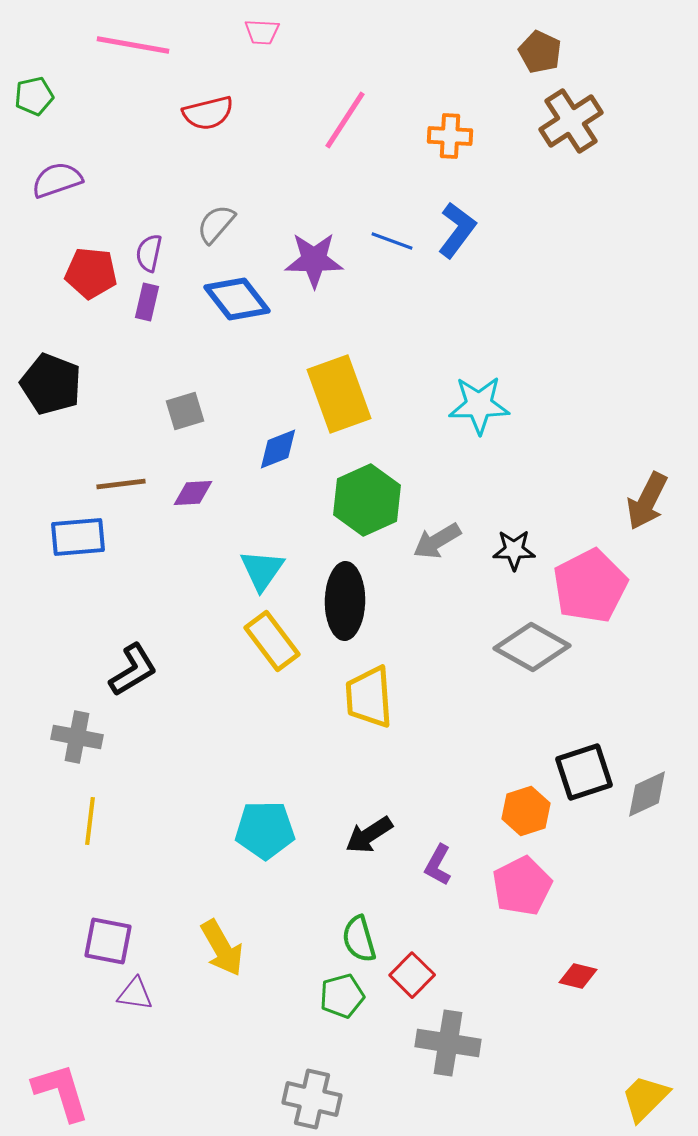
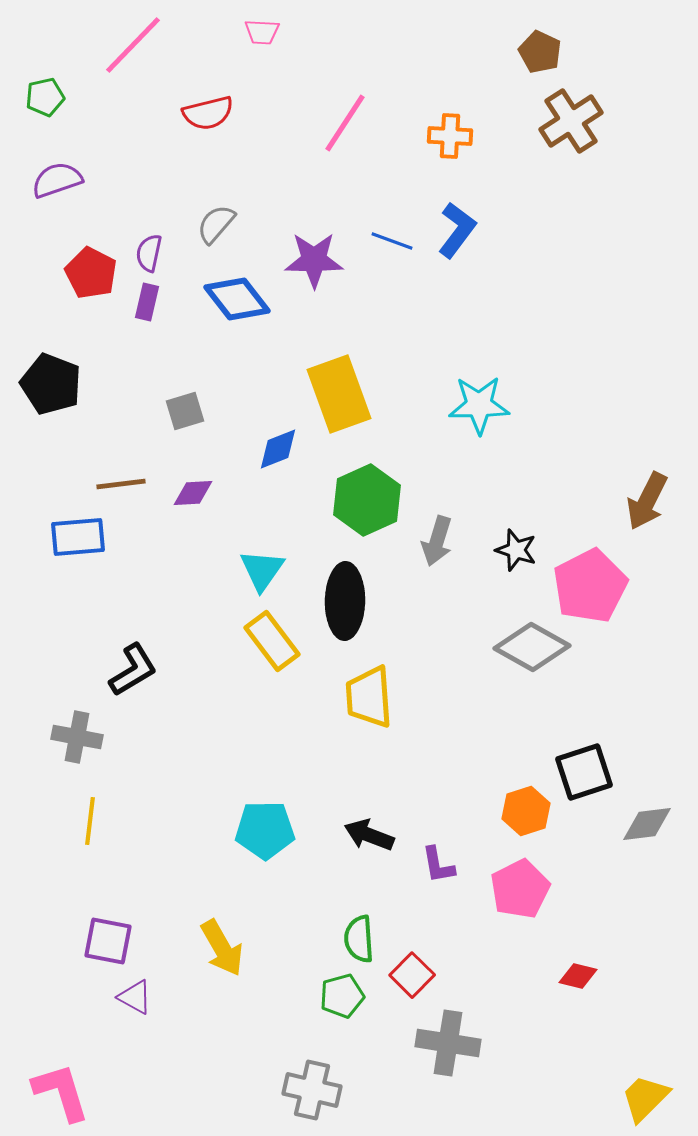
pink line at (133, 45): rotated 56 degrees counterclockwise
green pentagon at (34, 96): moved 11 px right, 1 px down
pink line at (345, 120): moved 3 px down
red pentagon at (91, 273): rotated 21 degrees clockwise
gray arrow at (437, 541): rotated 42 degrees counterclockwise
black star at (514, 550): moved 2 px right; rotated 18 degrees clockwise
gray diamond at (647, 794): moved 30 px down; rotated 18 degrees clockwise
black arrow at (369, 835): rotated 54 degrees clockwise
purple L-shape at (438, 865): rotated 39 degrees counterclockwise
pink pentagon at (522, 886): moved 2 px left, 3 px down
green semicircle at (359, 939): rotated 12 degrees clockwise
purple triangle at (135, 994): moved 3 px down; rotated 21 degrees clockwise
gray cross at (312, 1099): moved 9 px up
